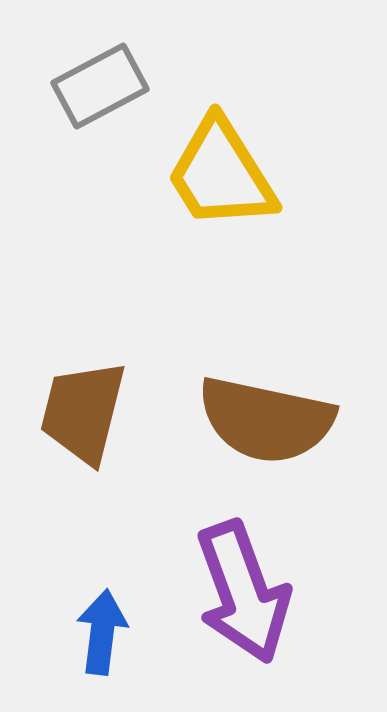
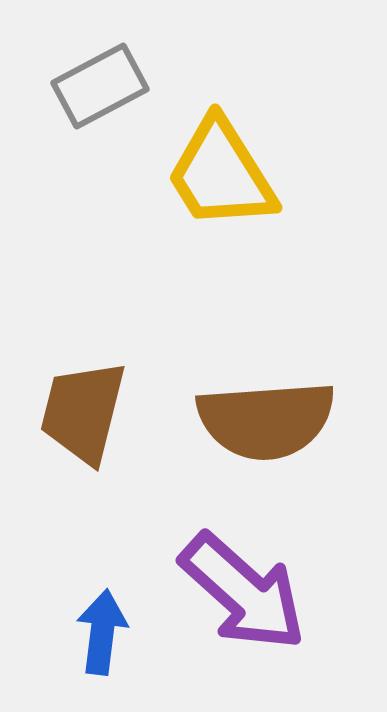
brown semicircle: rotated 16 degrees counterclockwise
purple arrow: rotated 28 degrees counterclockwise
